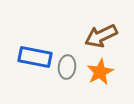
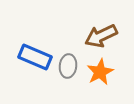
blue rectangle: rotated 12 degrees clockwise
gray ellipse: moved 1 px right, 1 px up
